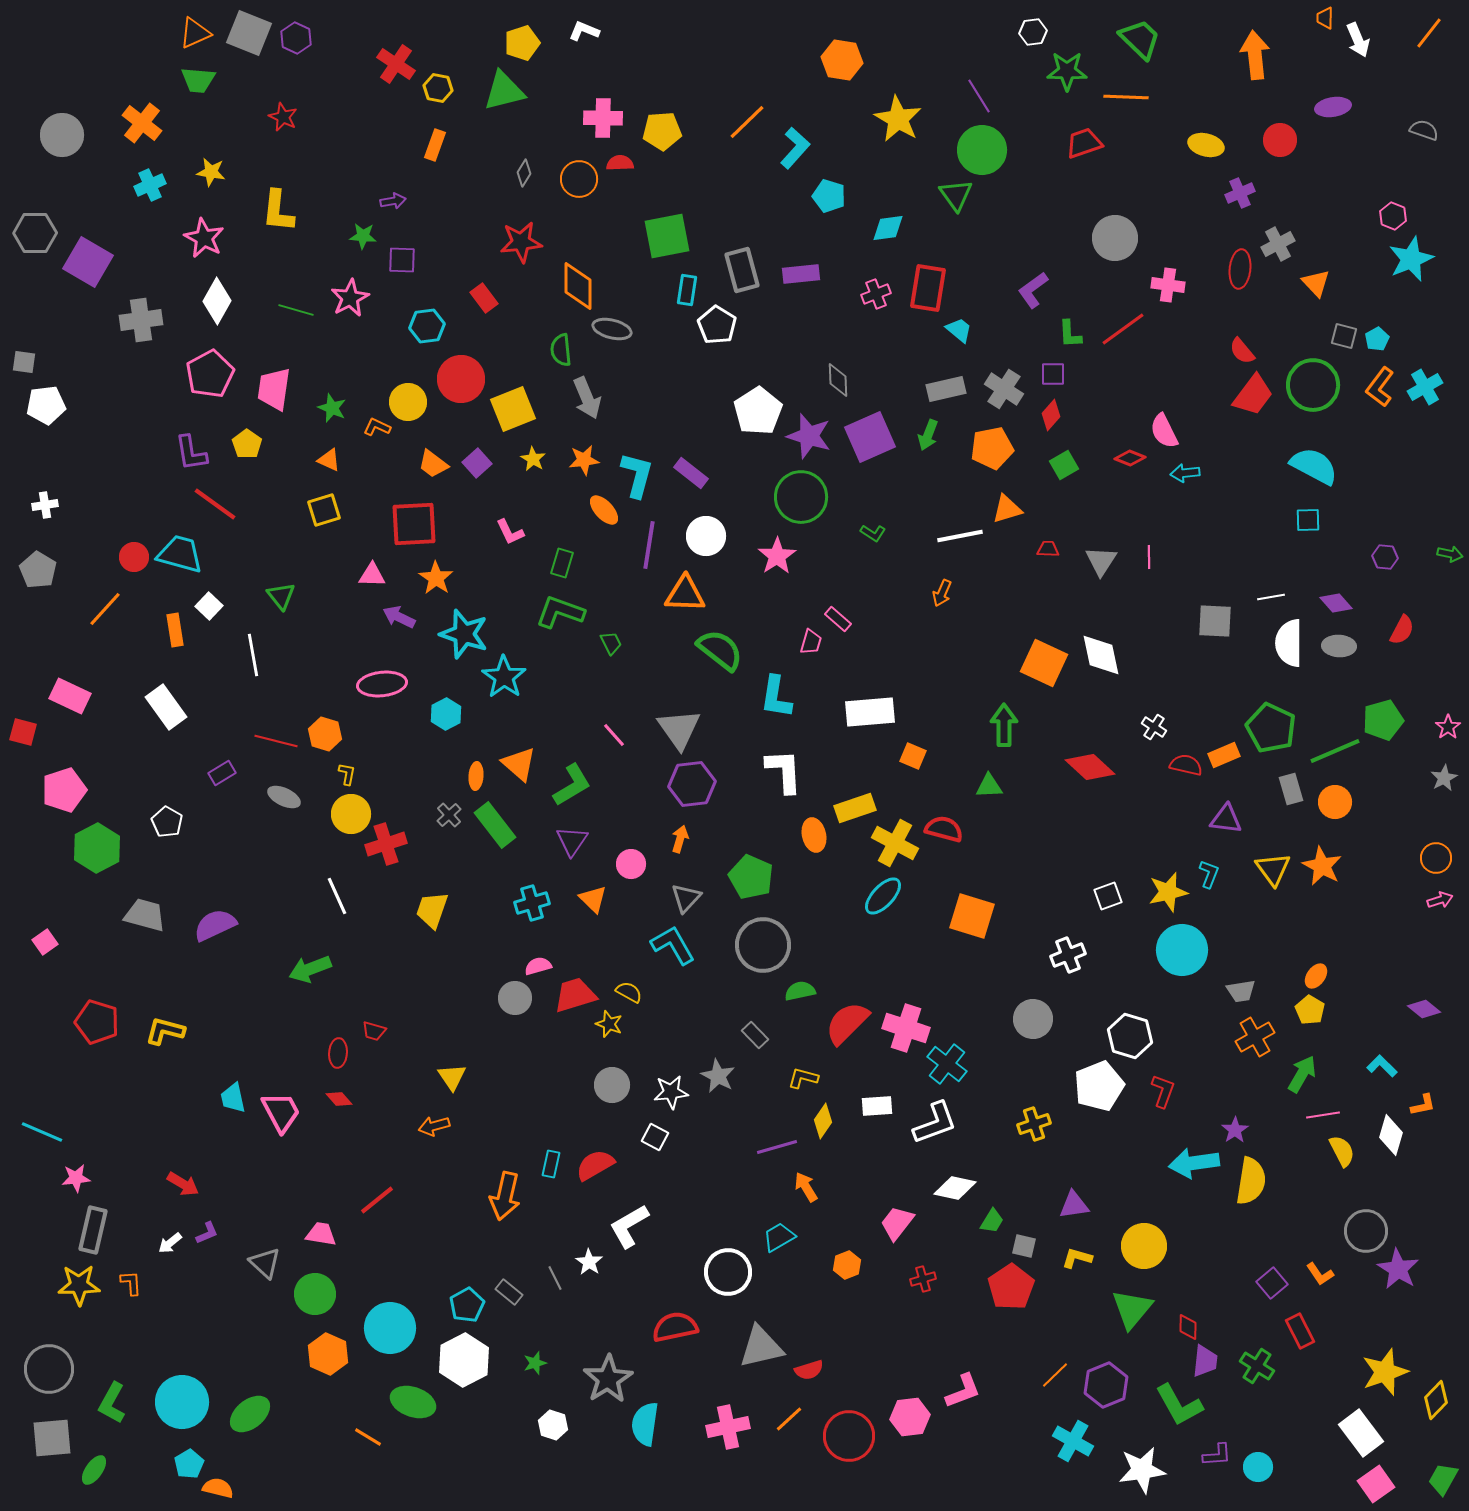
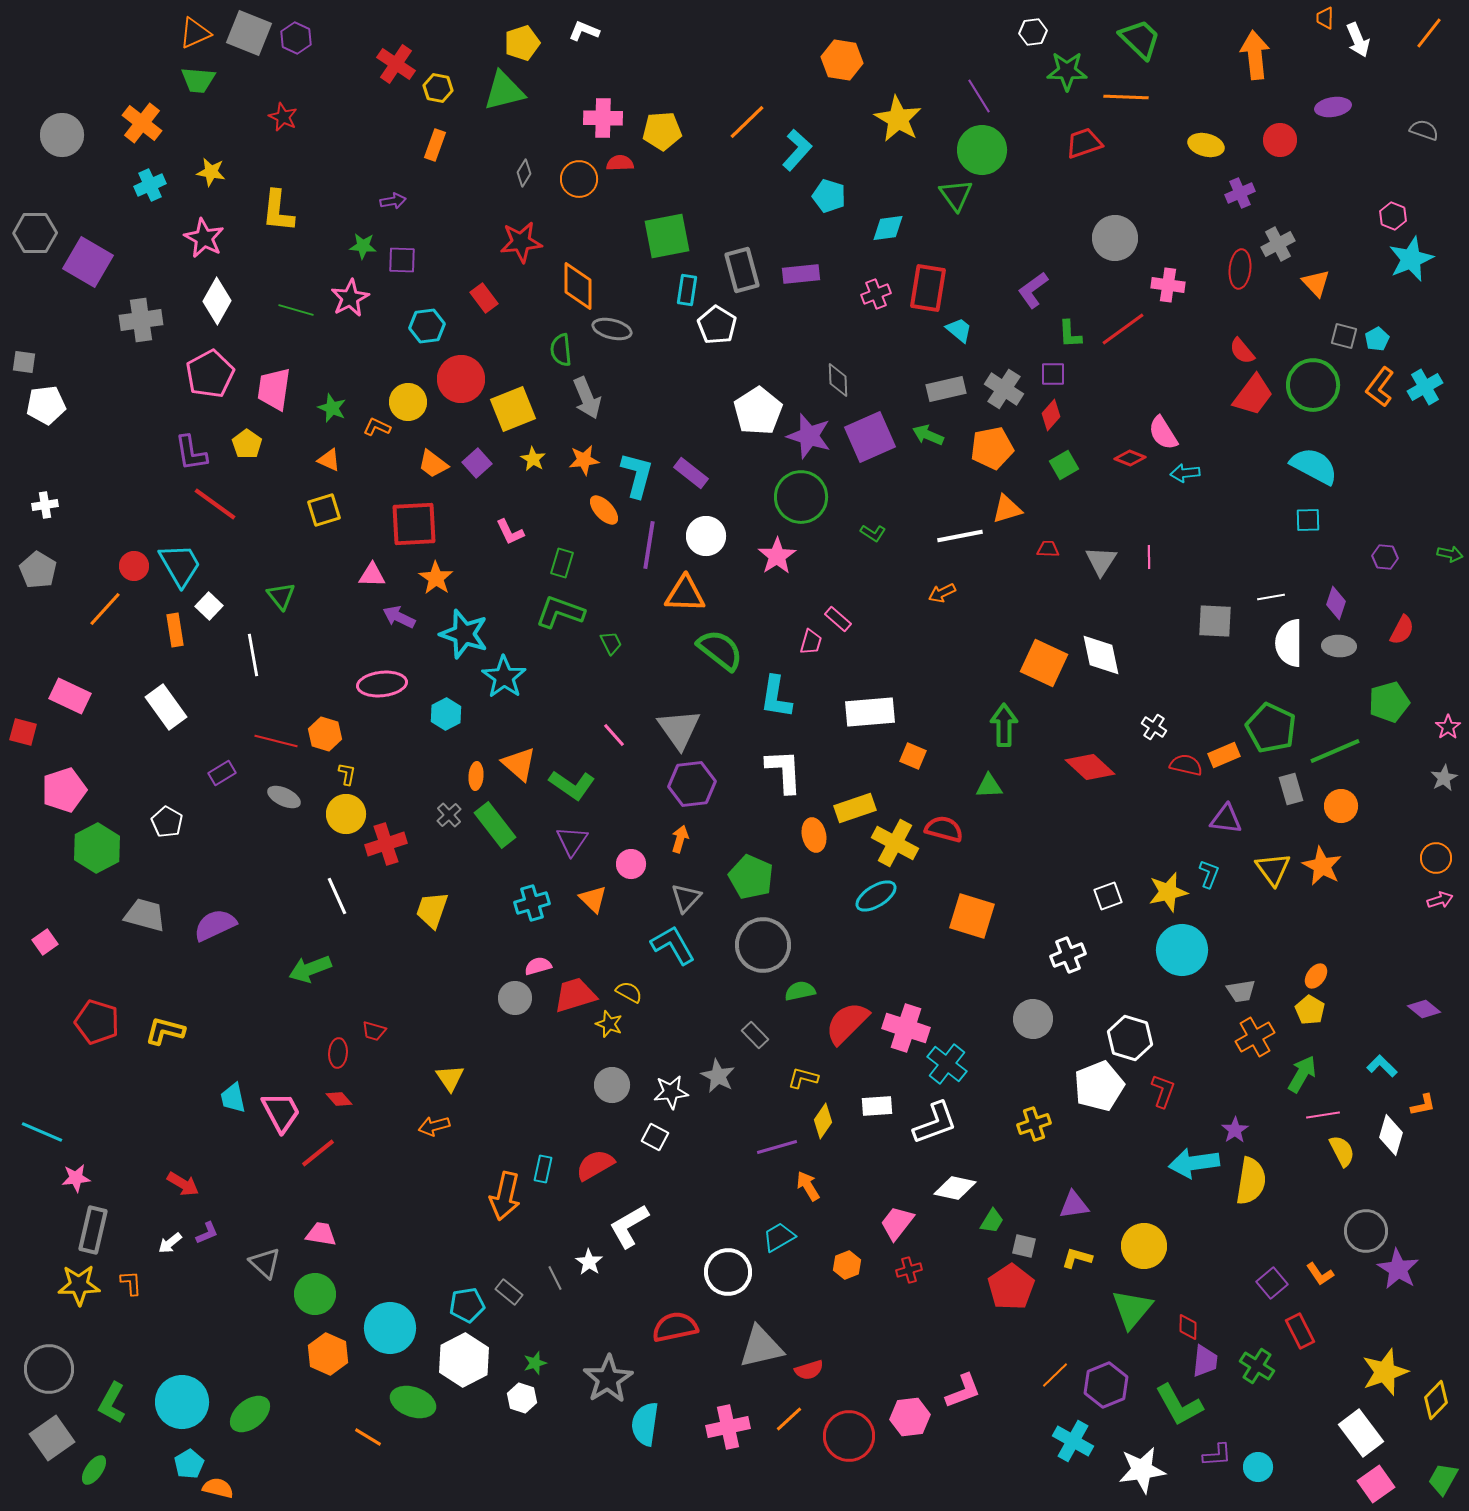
cyan L-shape at (795, 148): moved 2 px right, 2 px down
green star at (363, 236): moved 10 px down
pink semicircle at (1164, 431): moved 1 px left, 2 px down; rotated 6 degrees counterclockwise
green arrow at (928, 435): rotated 92 degrees clockwise
cyan trapezoid at (180, 554): moved 11 px down; rotated 45 degrees clockwise
red circle at (134, 557): moved 9 px down
orange arrow at (942, 593): rotated 40 degrees clockwise
purple diamond at (1336, 603): rotated 60 degrees clockwise
green pentagon at (1383, 720): moved 6 px right, 18 px up
green L-shape at (572, 785): rotated 66 degrees clockwise
orange circle at (1335, 802): moved 6 px right, 4 px down
yellow circle at (351, 814): moved 5 px left
cyan ellipse at (883, 896): moved 7 px left; rotated 15 degrees clockwise
white hexagon at (1130, 1036): moved 2 px down
yellow triangle at (452, 1077): moved 2 px left, 1 px down
cyan rectangle at (551, 1164): moved 8 px left, 5 px down
orange arrow at (806, 1187): moved 2 px right, 1 px up
red line at (377, 1200): moved 59 px left, 47 px up
red cross at (923, 1279): moved 14 px left, 9 px up
cyan pentagon at (467, 1305): rotated 20 degrees clockwise
white hexagon at (553, 1425): moved 31 px left, 27 px up
gray square at (52, 1438): rotated 30 degrees counterclockwise
